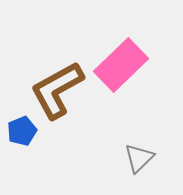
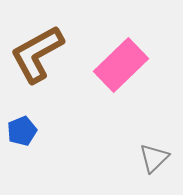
brown L-shape: moved 20 px left, 36 px up
gray triangle: moved 15 px right
